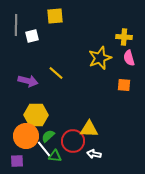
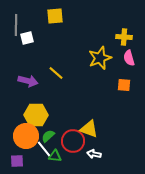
white square: moved 5 px left, 2 px down
yellow triangle: rotated 18 degrees clockwise
